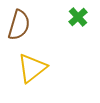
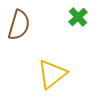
yellow triangle: moved 20 px right, 6 px down
